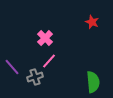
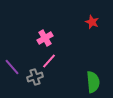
pink cross: rotated 14 degrees clockwise
